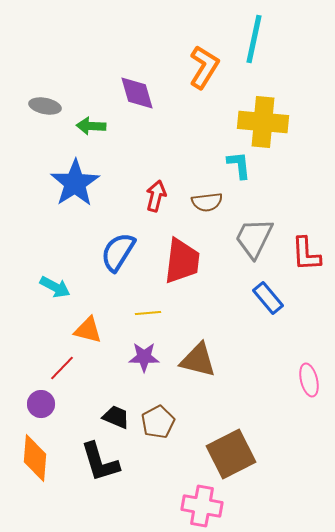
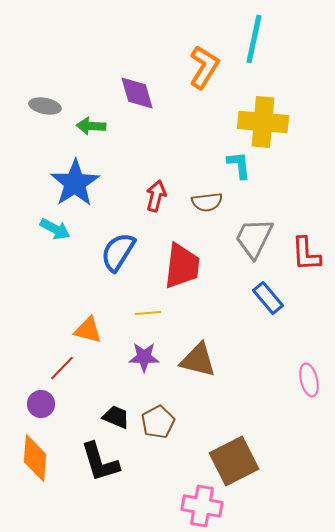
red trapezoid: moved 5 px down
cyan arrow: moved 58 px up
brown square: moved 3 px right, 7 px down
